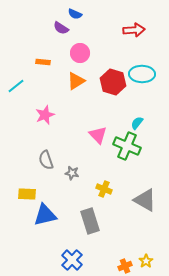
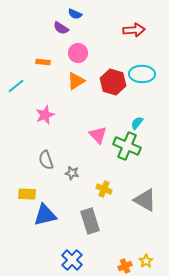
pink circle: moved 2 px left
